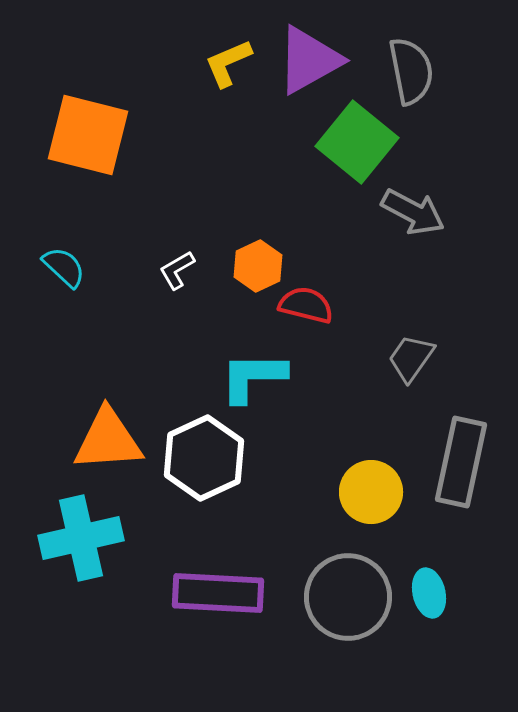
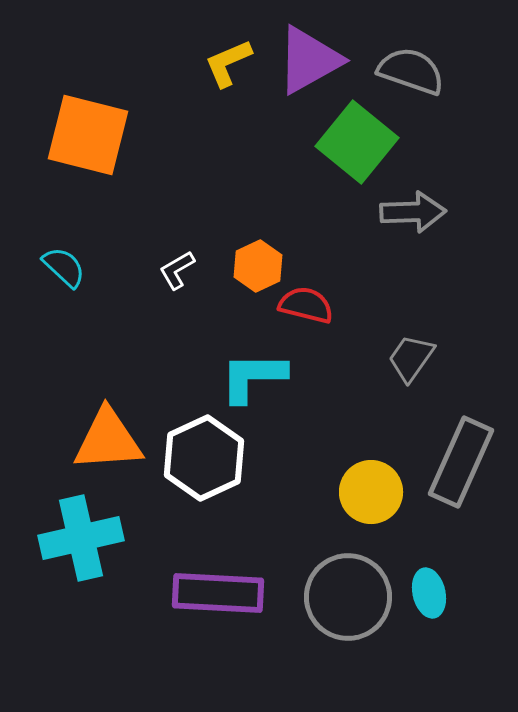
gray semicircle: rotated 60 degrees counterclockwise
gray arrow: rotated 30 degrees counterclockwise
gray rectangle: rotated 12 degrees clockwise
